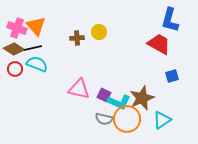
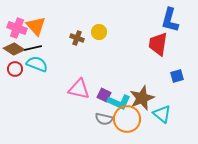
brown cross: rotated 24 degrees clockwise
red trapezoid: moved 1 px left; rotated 110 degrees counterclockwise
blue square: moved 5 px right
cyan triangle: moved 6 px up; rotated 48 degrees counterclockwise
